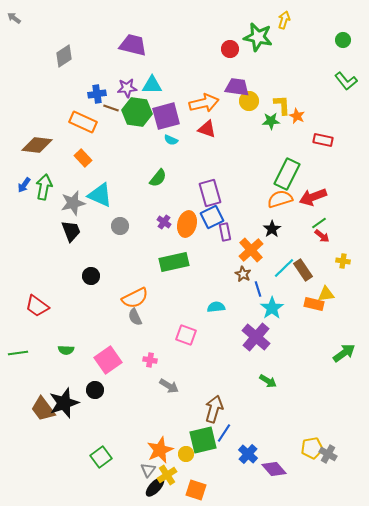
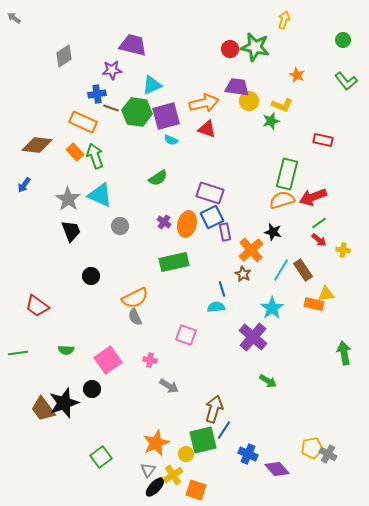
green star at (258, 37): moved 3 px left, 10 px down
cyan triangle at (152, 85): rotated 25 degrees counterclockwise
purple star at (127, 88): moved 15 px left, 18 px up
yellow L-shape at (282, 105): rotated 115 degrees clockwise
orange star at (297, 116): moved 41 px up
green star at (271, 121): rotated 12 degrees counterclockwise
orange rectangle at (83, 158): moved 8 px left, 6 px up
green rectangle at (287, 174): rotated 12 degrees counterclockwise
green semicircle at (158, 178): rotated 18 degrees clockwise
green arrow at (44, 187): moved 51 px right, 31 px up; rotated 30 degrees counterclockwise
purple rectangle at (210, 193): rotated 56 degrees counterclockwise
orange semicircle at (280, 199): moved 2 px right, 1 px down
gray star at (73, 203): moved 5 px left, 4 px up; rotated 25 degrees counterclockwise
black star at (272, 229): moved 1 px right, 3 px down; rotated 24 degrees counterclockwise
red arrow at (322, 236): moved 3 px left, 4 px down
yellow cross at (343, 261): moved 11 px up
cyan line at (284, 268): moved 3 px left, 2 px down; rotated 15 degrees counterclockwise
blue line at (258, 289): moved 36 px left
purple cross at (256, 337): moved 3 px left
green arrow at (344, 353): rotated 65 degrees counterclockwise
black circle at (95, 390): moved 3 px left, 1 px up
blue line at (224, 433): moved 3 px up
orange star at (160, 450): moved 4 px left, 7 px up
blue cross at (248, 454): rotated 18 degrees counterclockwise
purple diamond at (274, 469): moved 3 px right
yellow cross at (167, 475): moved 6 px right
